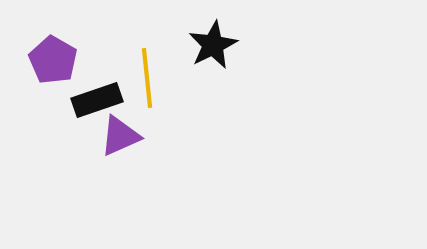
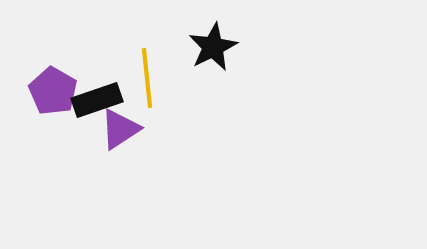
black star: moved 2 px down
purple pentagon: moved 31 px down
purple triangle: moved 7 px up; rotated 9 degrees counterclockwise
